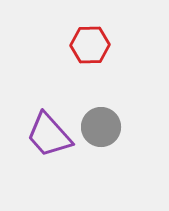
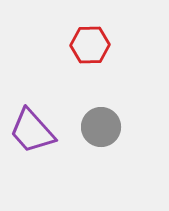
purple trapezoid: moved 17 px left, 4 px up
